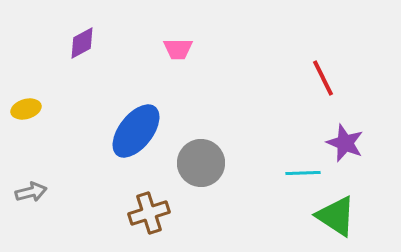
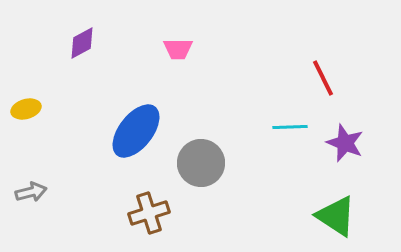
cyan line: moved 13 px left, 46 px up
